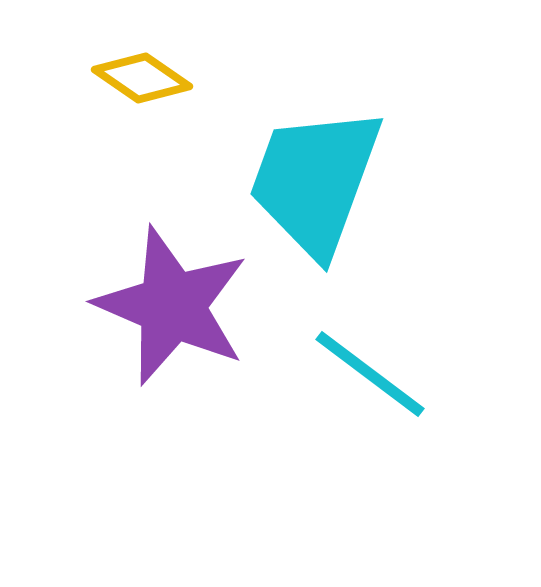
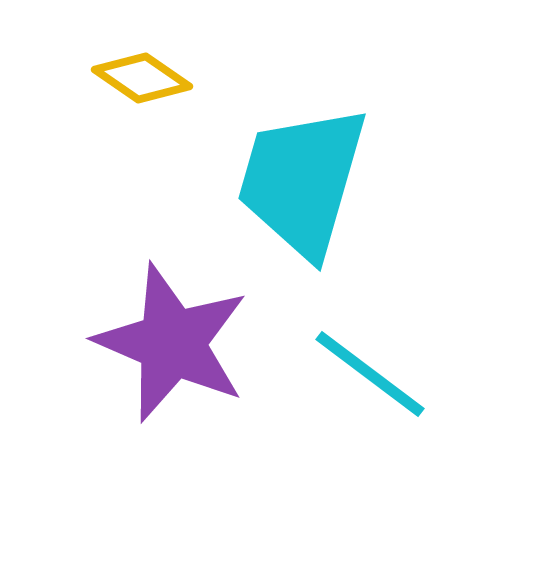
cyan trapezoid: moved 13 px left; rotated 4 degrees counterclockwise
purple star: moved 37 px down
